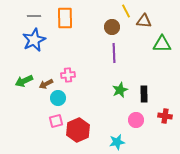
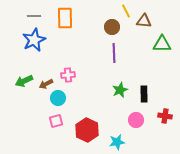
red hexagon: moved 9 px right; rotated 10 degrees counterclockwise
